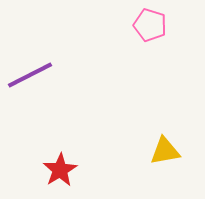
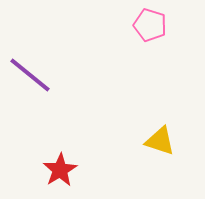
purple line: rotated 66 degrees clockwise
yellow triangle: moved 5 px left, 10 px up; rotated 28 degrees clockwise
